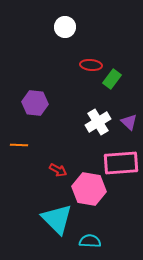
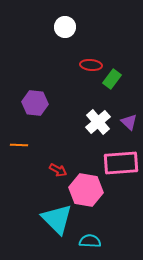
white cross: rotated 10 degrees counterclockwise
pink hexagon: moved 3 px left, 1 px down
